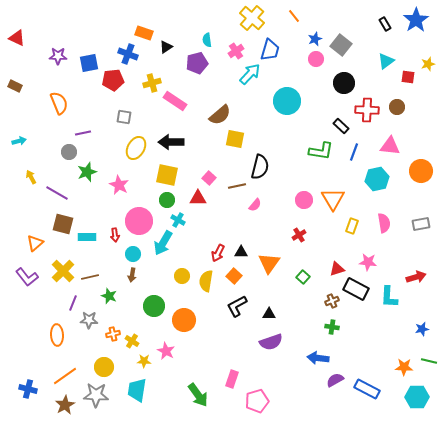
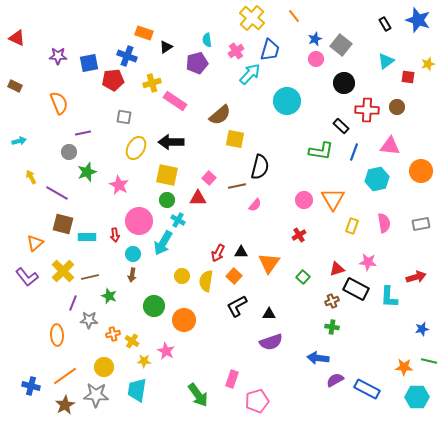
blue star at (416, 20): moved 2 px right; rotated 20 degrees counterclockwise
blue cross at (128, 54): moved 1 px left, 2 px down
blue cross at (28, 389): moved 3 px right, 3 px up
